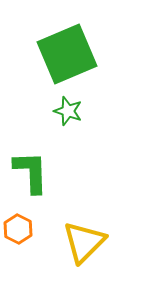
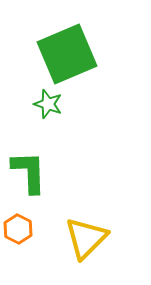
green star: moved 20 px left, 7 px up
green L-shape: moved 2 px left
yellow triangle: moved 2 px right, 4 px up
